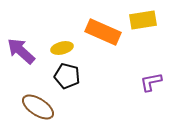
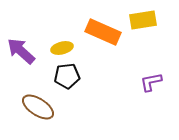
black pentagon: rotated 20 degrees counterclockwise
